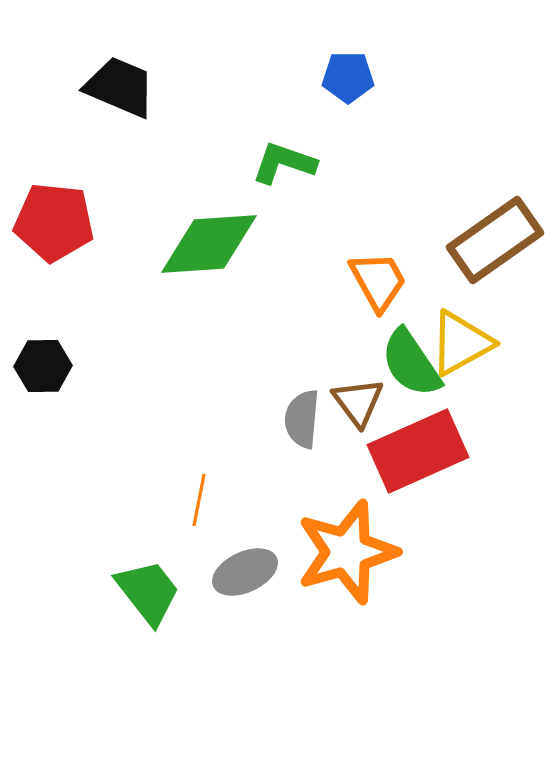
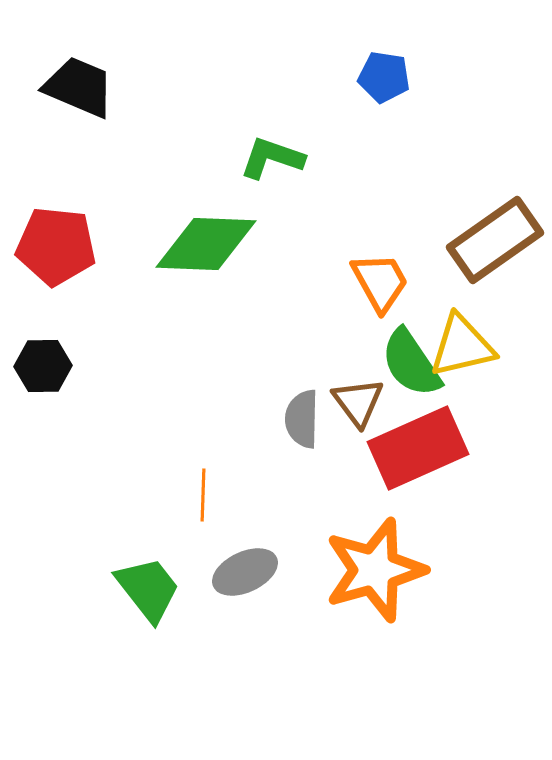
blue pentagon: moved 36 px right; rotated 9 degrees clockwise
black trapezoid: moved 41 px left
green L-shape: moved 12 px left, 5 px up
red pentagon: moved 2 px right, 24 px down
green diamond: moved 3 px left; rotated 6 degrees clockwise
orange trapezoid: moved 2 px right, 1 px down
yellow triangle: moved 1 px right, 3 px down; rotated 16 degrees clockwise
gray semicircle: rotated 4 degrees counterclockwise
red rectangle: moved 3 px up
orange line: moved 4 px right, 5 px up; rotated 9 degrees counterclockwise
orange star: moved 28 px right, 18 px down
green trapezoid: moved 3 px up
